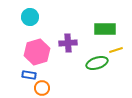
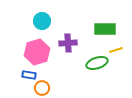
cyan circle: moved 12 px right, 4 px down
